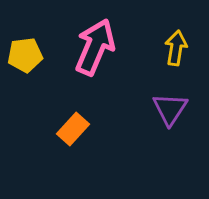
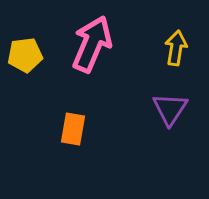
pink arrow: moved 3 px left, 3 px up
orange rectangle: rotated 32 degrees counterclockwise
